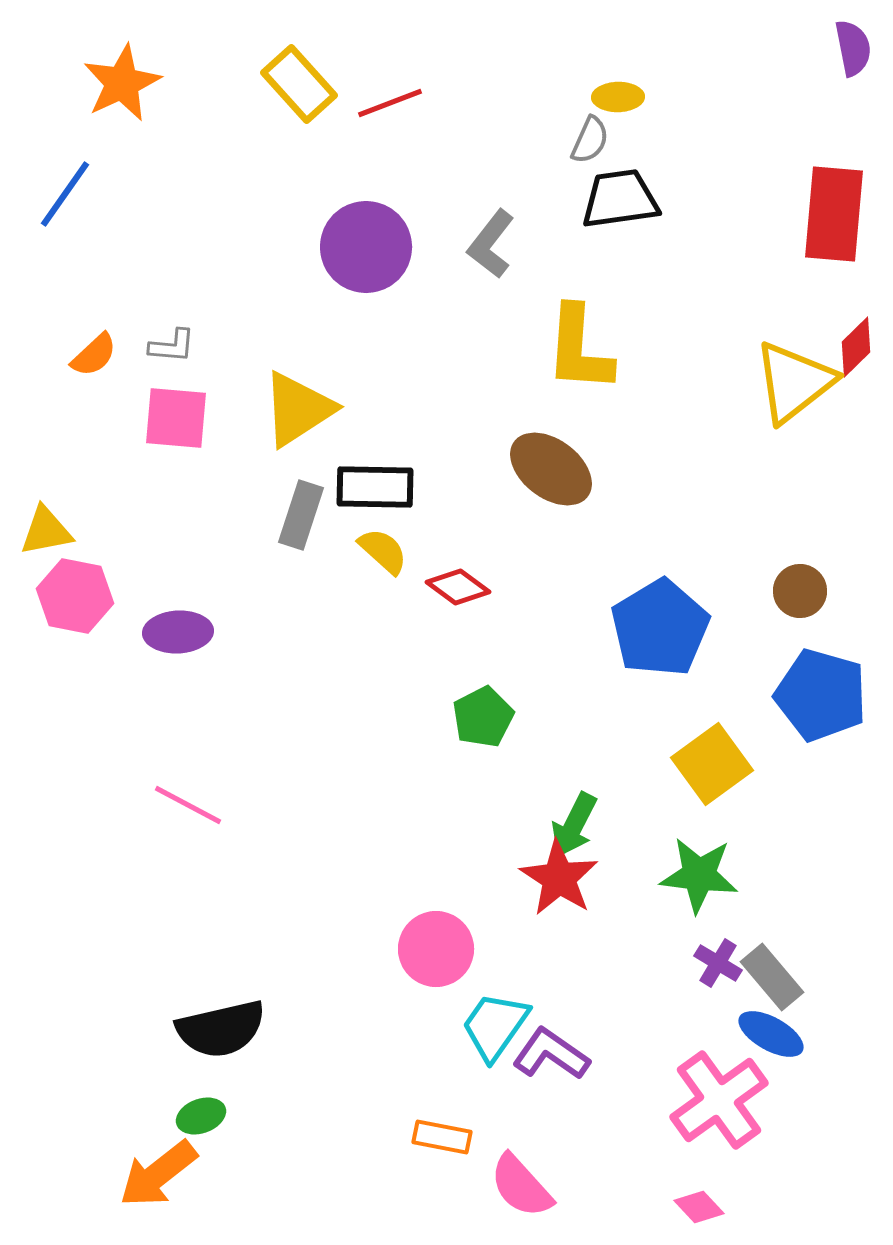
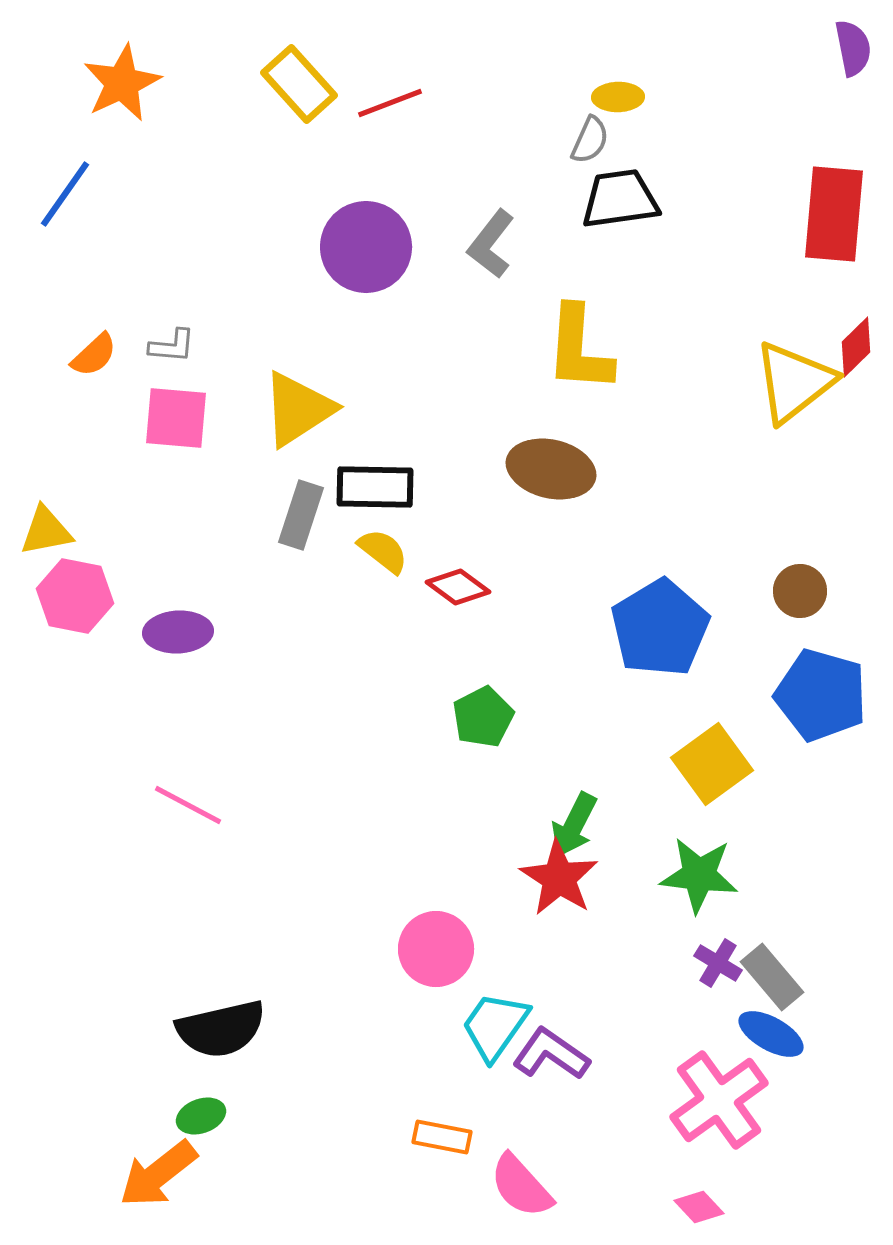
brown ellipse at (551, 469): rotated 24 degrees counterclockwise
yellow semicircle at (383, 551): rotated 4 degrees counterclockwise
